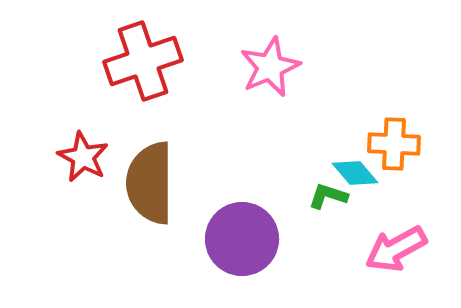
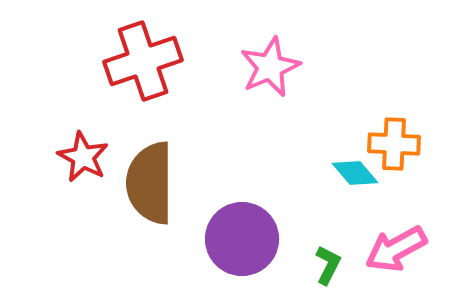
green L-shape: moved 69 px down; rotated 99 degrees clockwise
